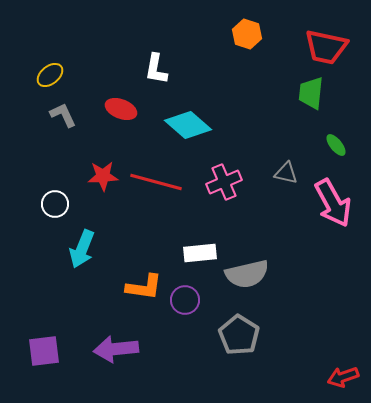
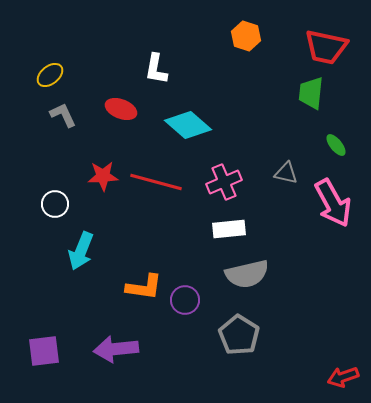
orange hexagon: moved 1 px left, 2 px down
cyan arrow: moved 1 px left, 2 px down
white rectangle: moved 29 px right, 24 px up
